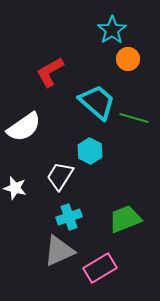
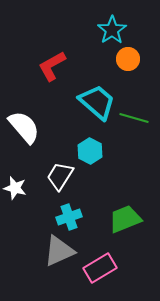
red L-shape: moved 2 px right, 6 px up
white semicircle: rotated 96 degrees counterclockwise
